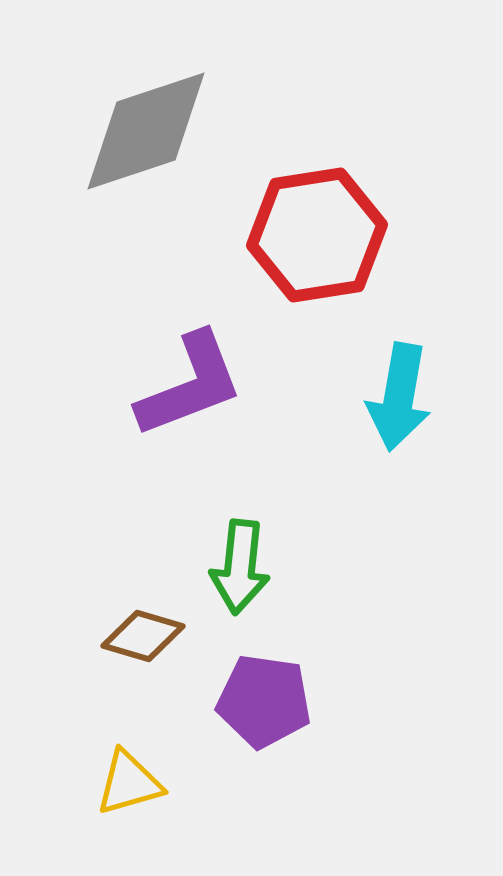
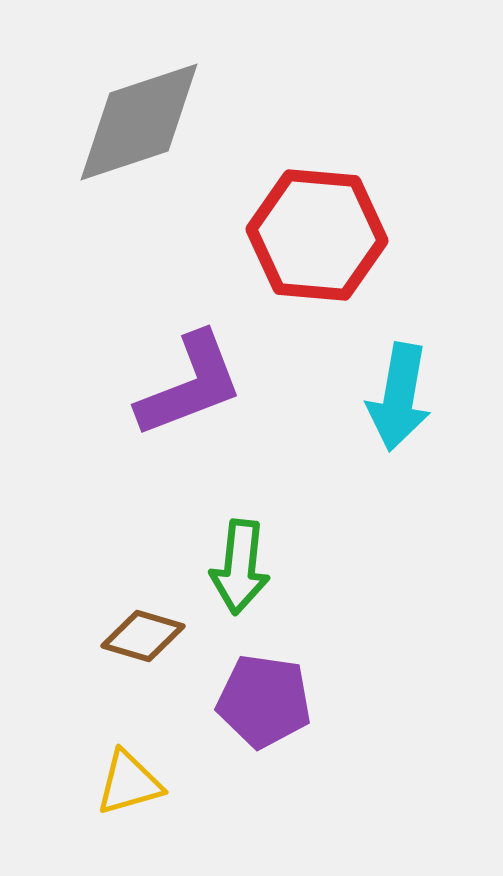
gray diamond: moved 7 px left, 9 px up
red hexagon: rotated 14 degrees clockwise
